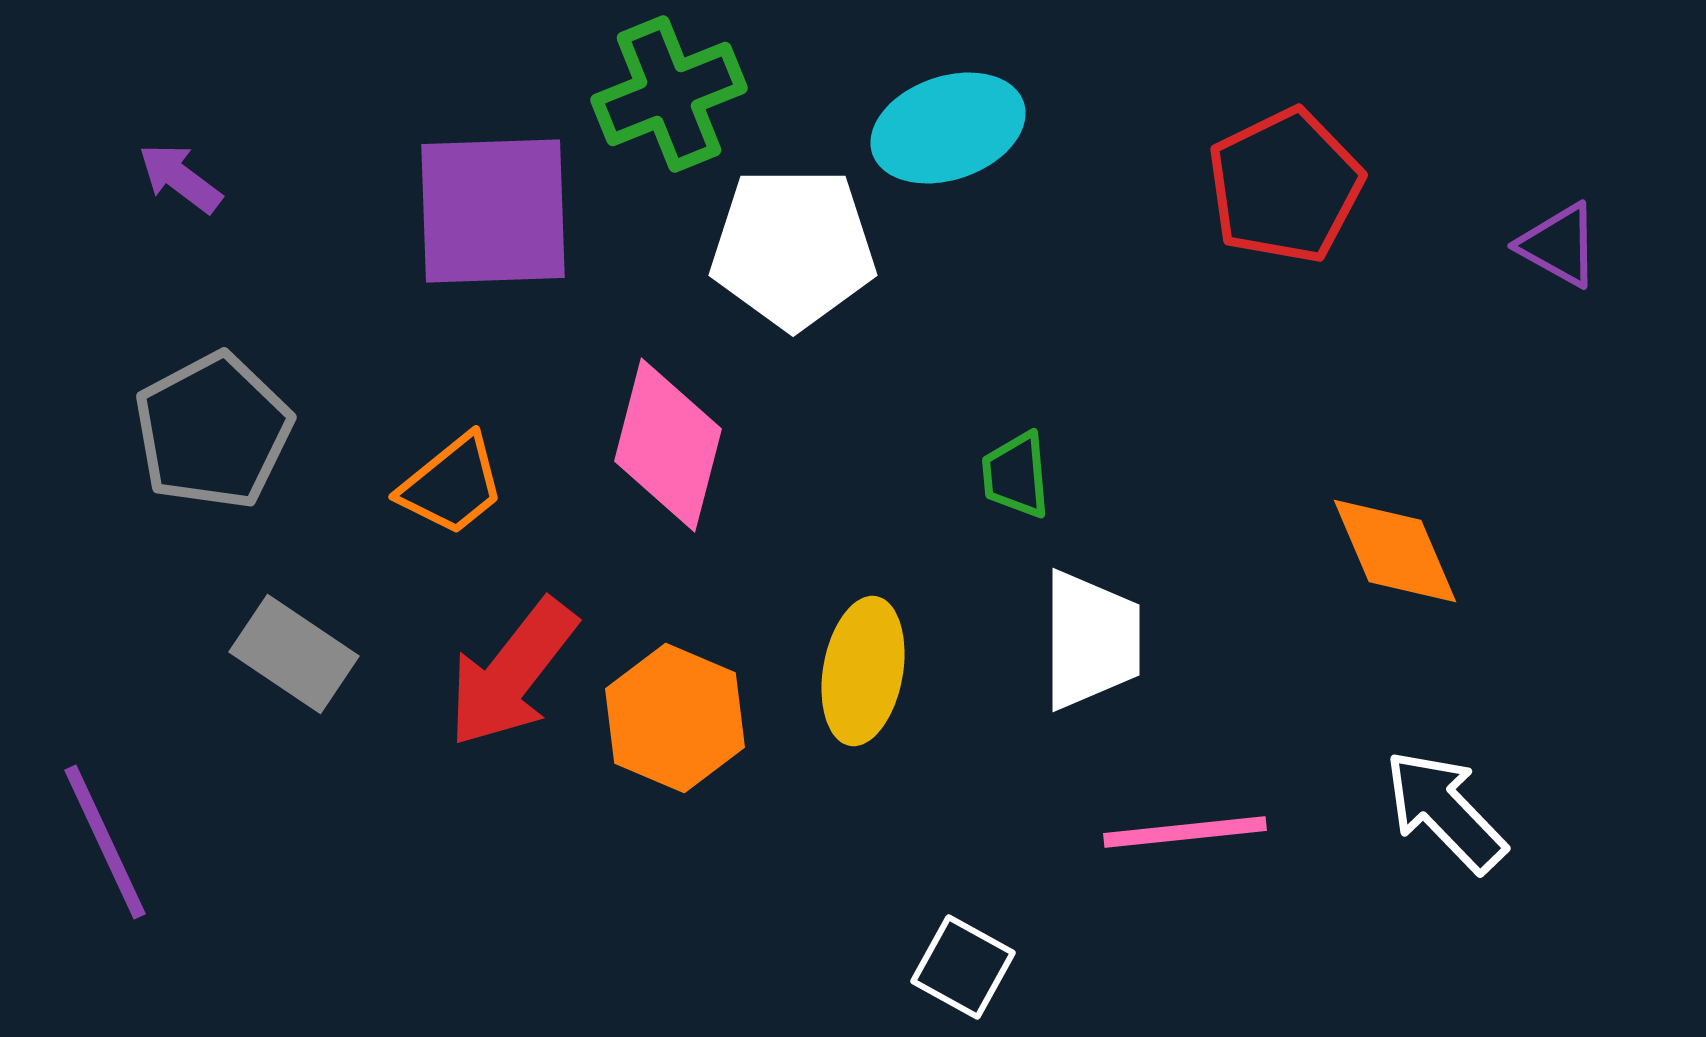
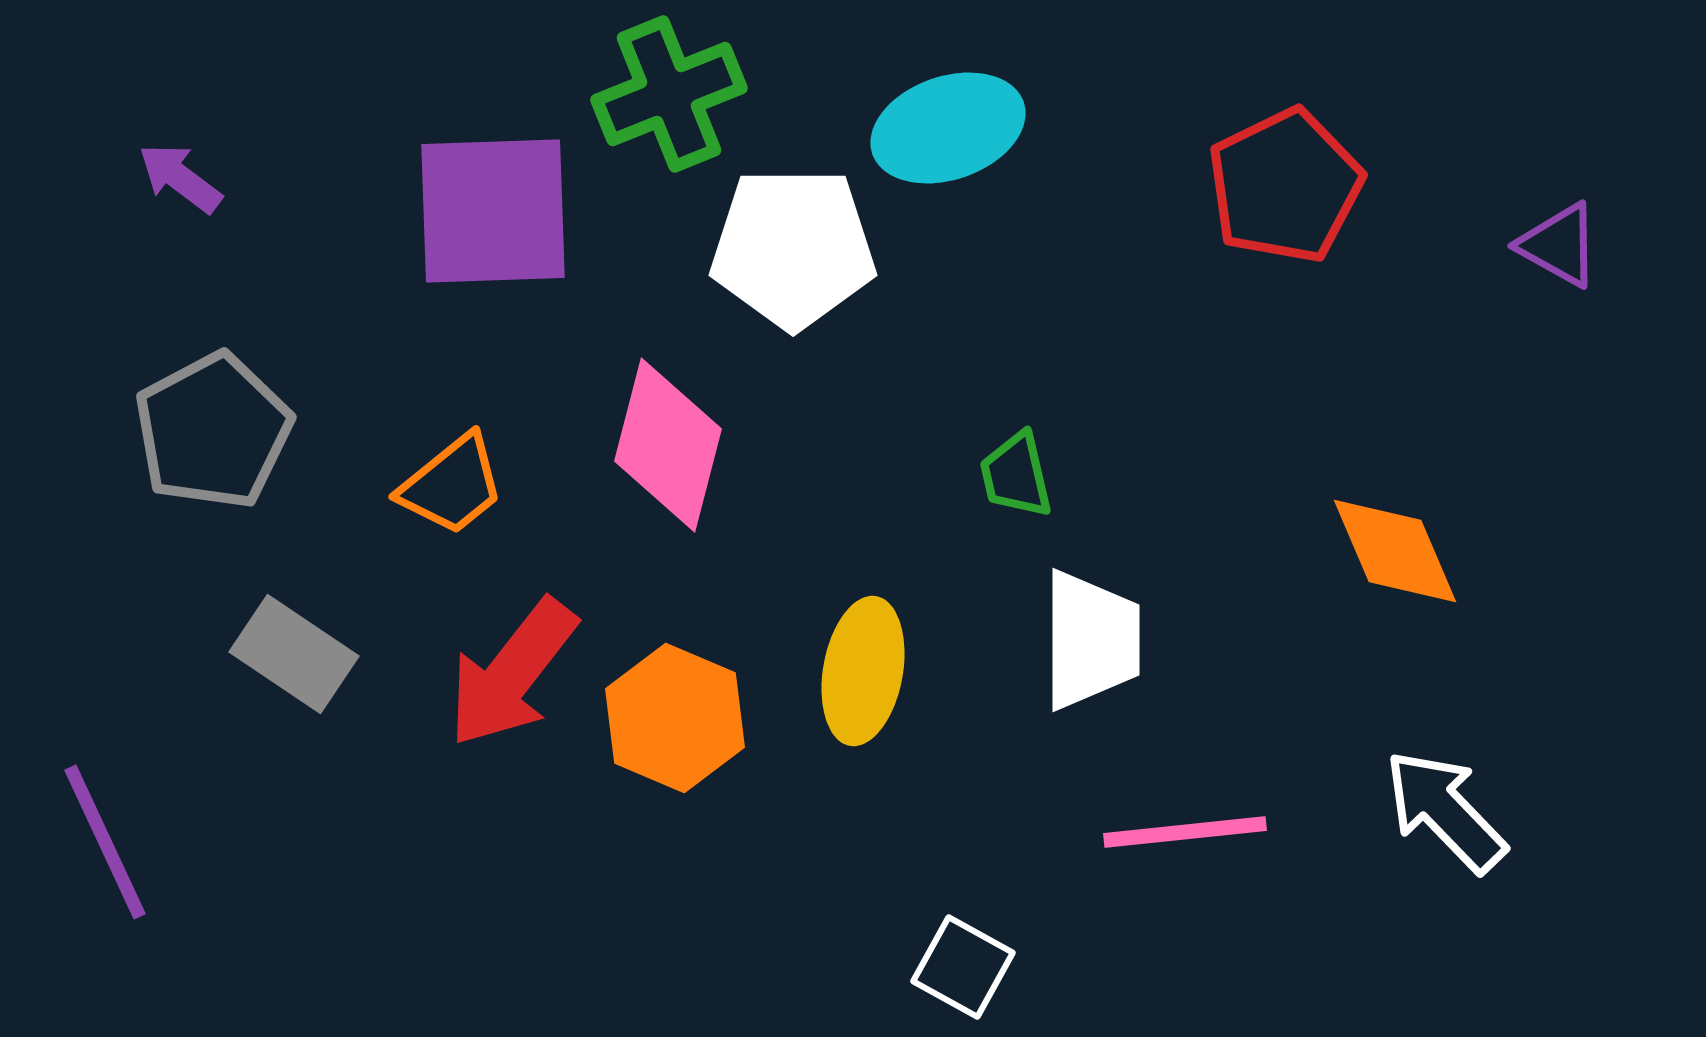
green trapezoid: rotated 8 degrees counterclockwise
